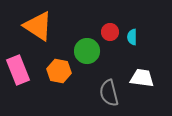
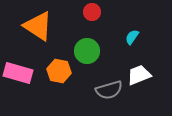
red circle: moved 18 px left, 20 px up
cyan semicircle: rotated 35 degrees clockwise
pink rectangle: moved 3 px down; rotated 52 degrees counterclockwise
white trapezoid: moved 3 px left, 3 px up; rotated 30 degrees counterclockwise
gray semicircle: moved 3 px up; rotated 92 degrees counterclockwise
